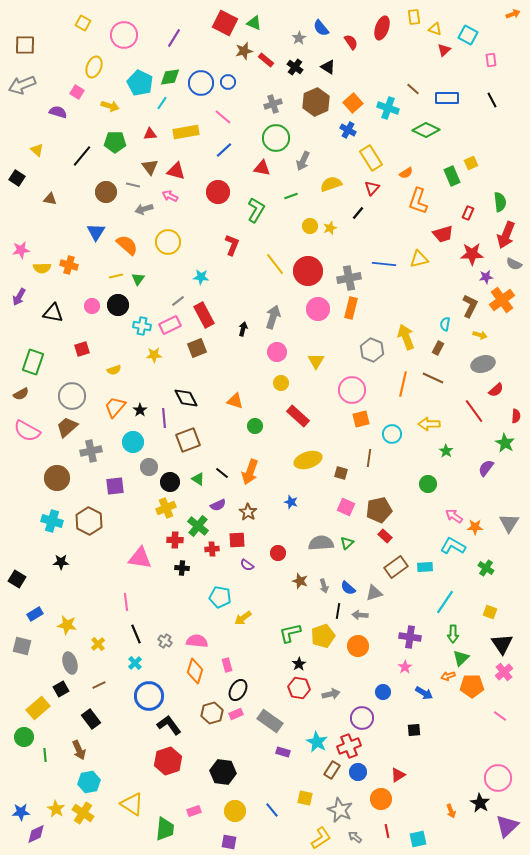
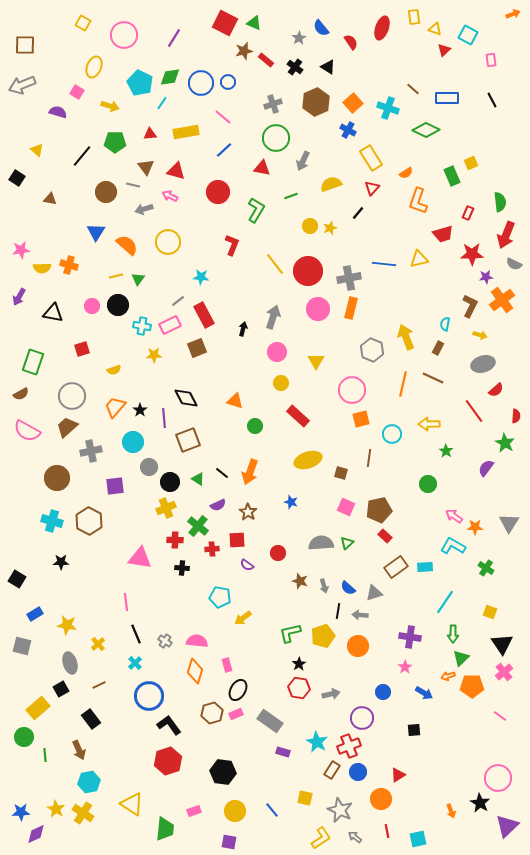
brown triangle at (150, 167): moved 4 px left
